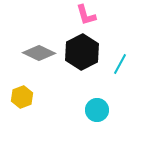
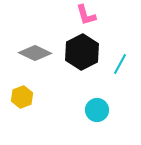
gray diamond: moved 4 px left
